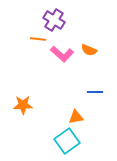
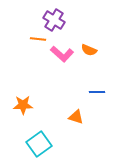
blue line: moved 2 px right
orange triangle: rotated 28 degrees clockwise
cyan square: moved 28 px left, 3 px down
